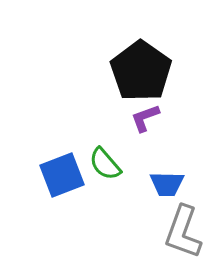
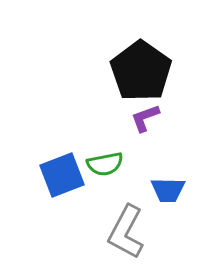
green semicircle: rotated 60 degrees counterclockwise
blue trapezoid: moved 1 px right, 6 px down
gray L-shape: moved 57 px left; rotated 8 degrees clockwise
